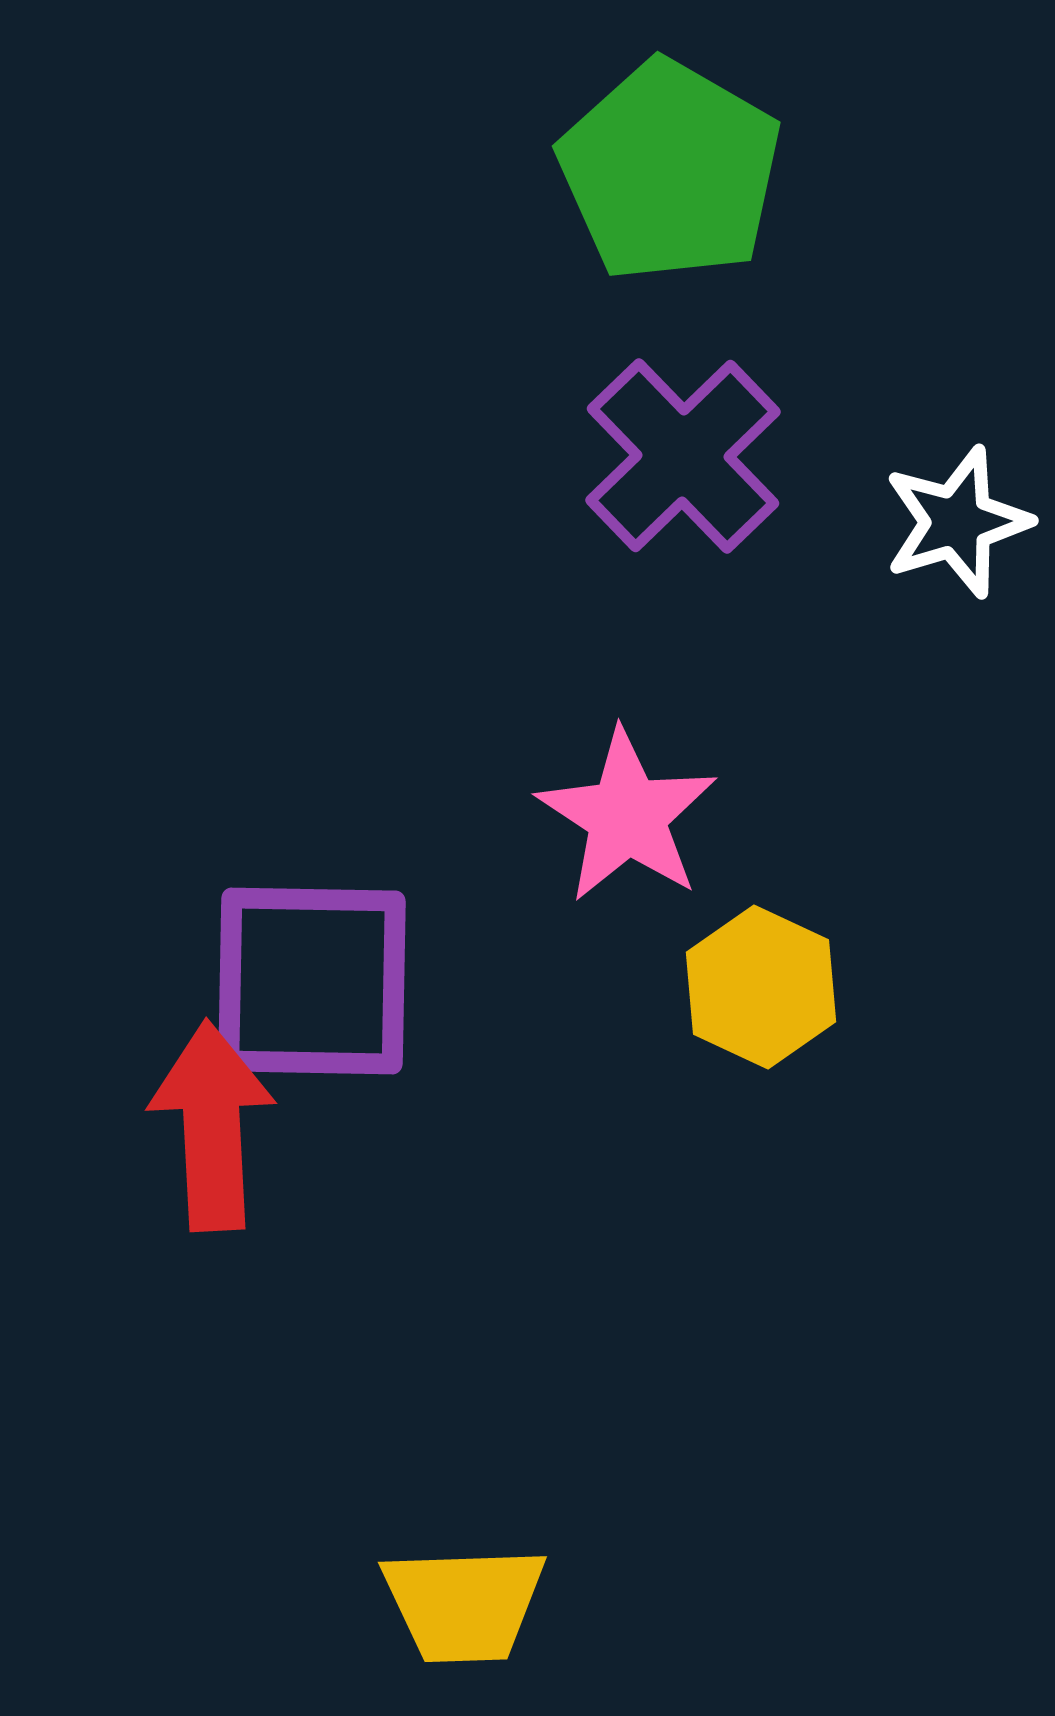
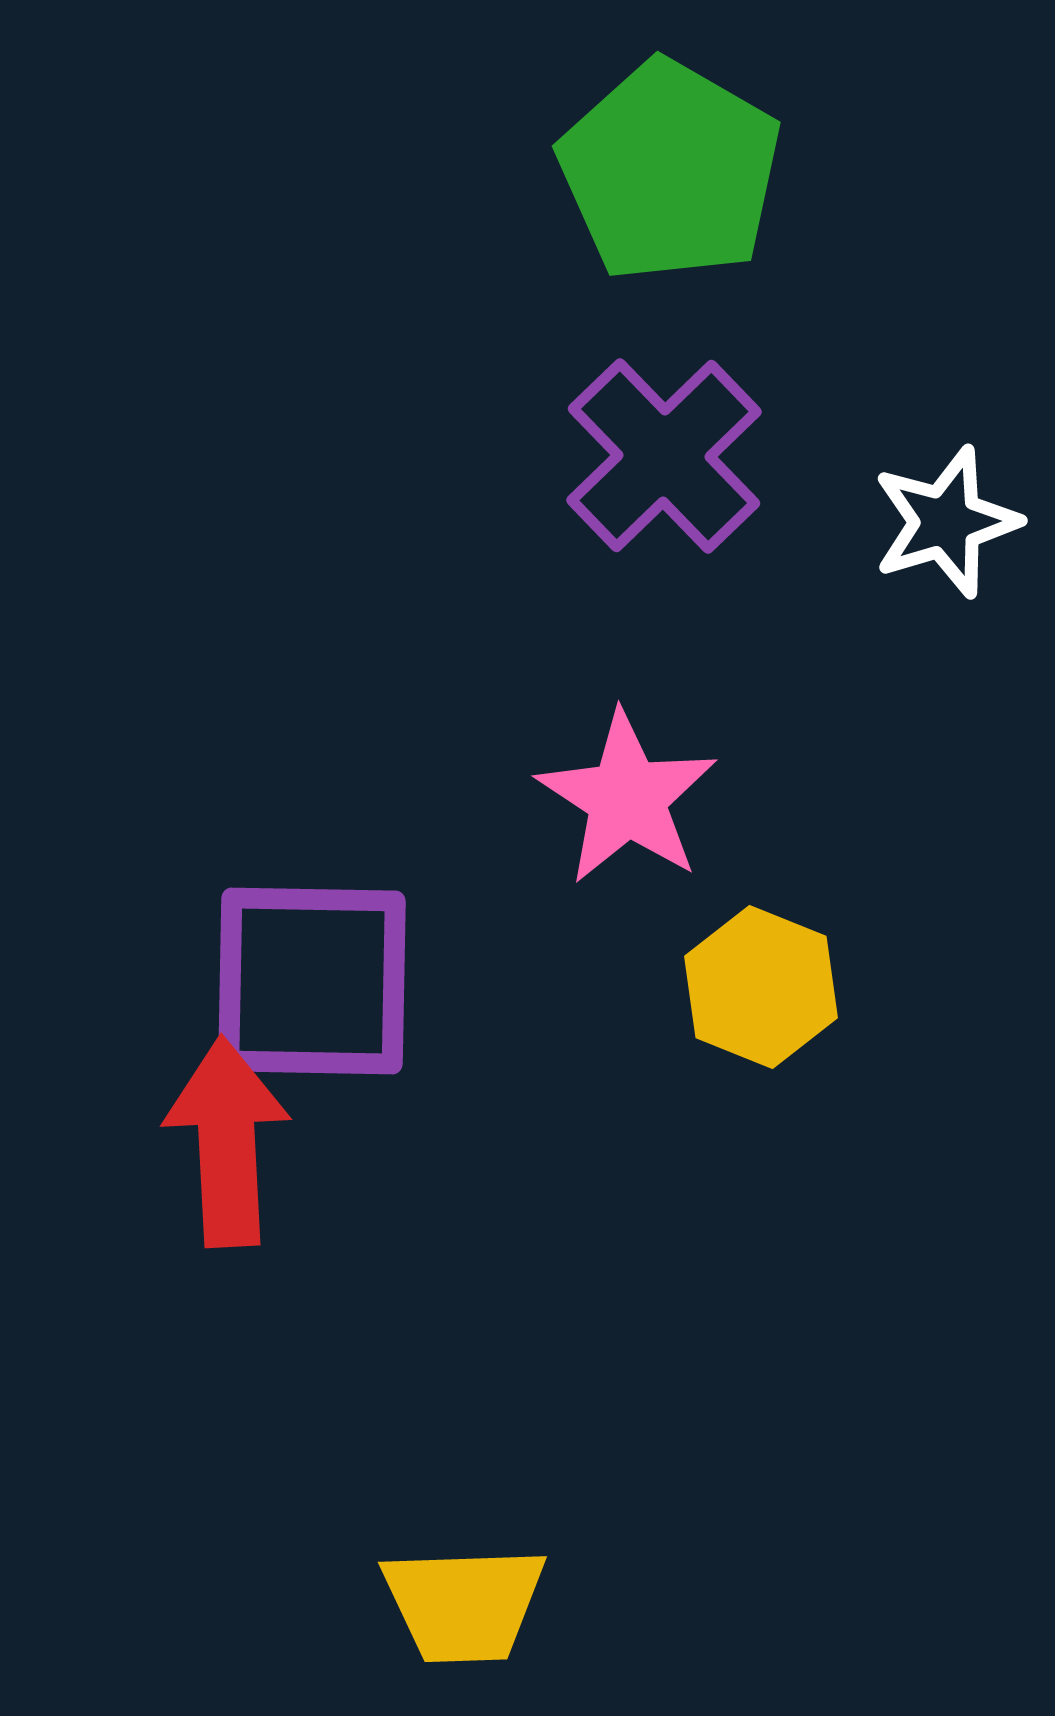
purple cross: moved 19 px left
white star: moved 11 px left
pink star: moved 18 px up
yellow hexagon: rotated 3 degrees counterclockwise
red arrow: moved 15 px right, 16 px down
